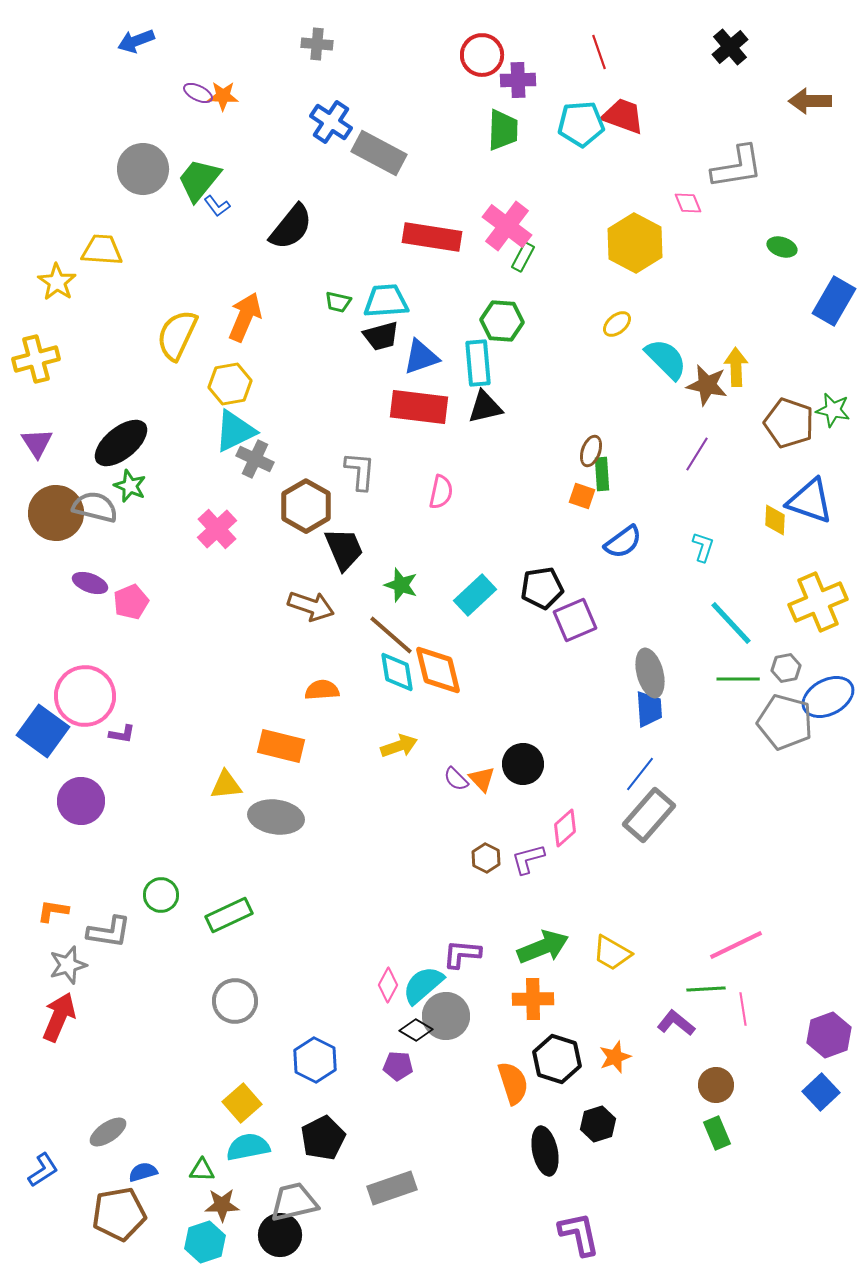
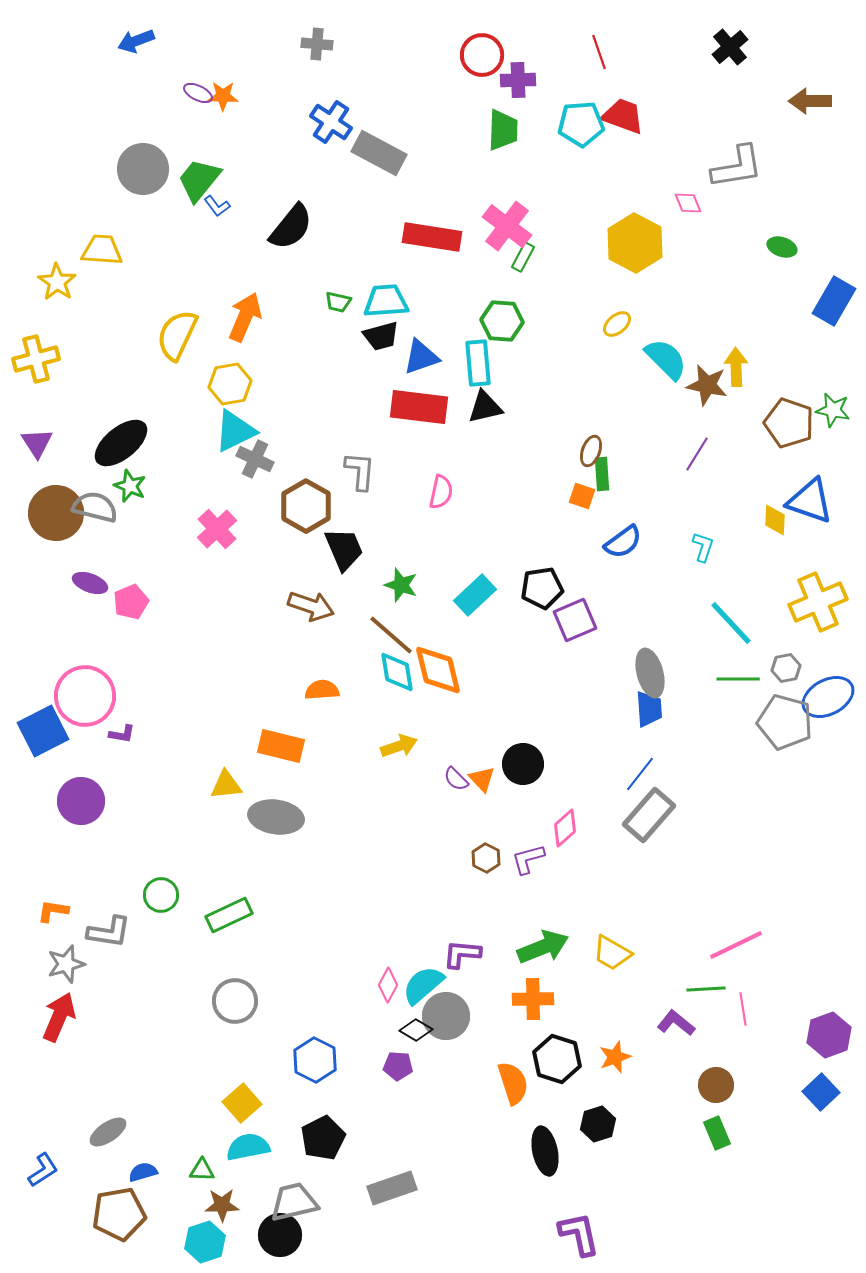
blue square at (43, 731): rotated 27 degrees clockwise
gray star at (68, 965): moved 2 px left, 1 px up
